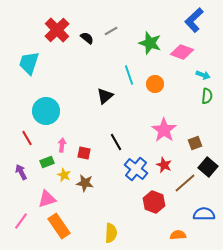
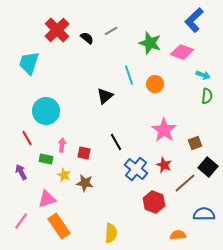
green rectangle: moved 1 px left, 3 px up; rotated 32 degrees clockwise
